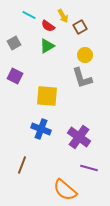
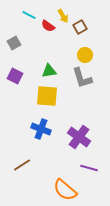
green triangle: moved 2 px right, 25 px down; rotated 21 degrees clockwise
brown line: rotated 36 degrees clockwise
